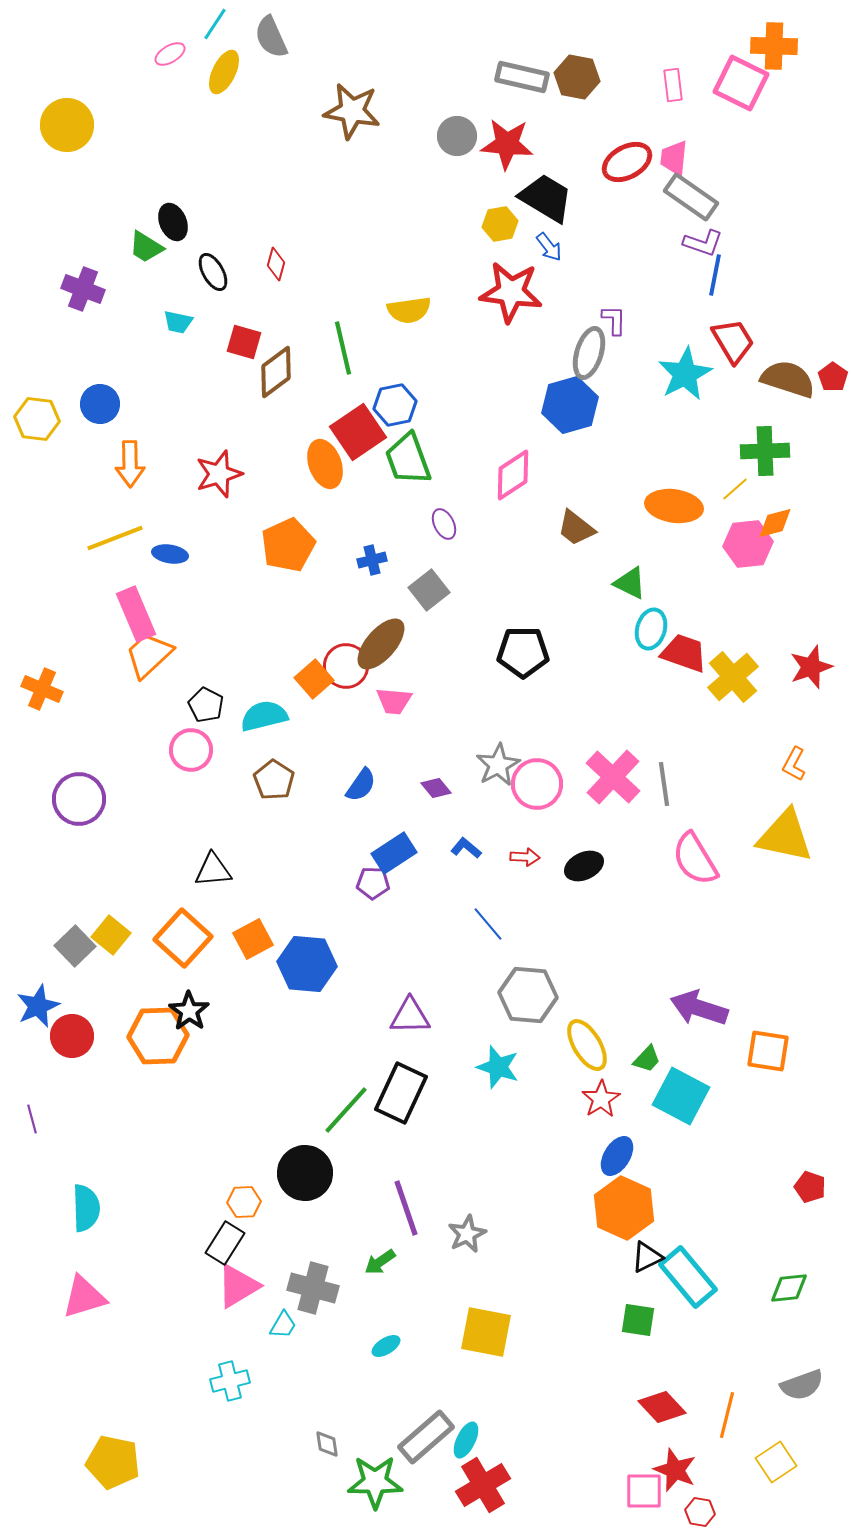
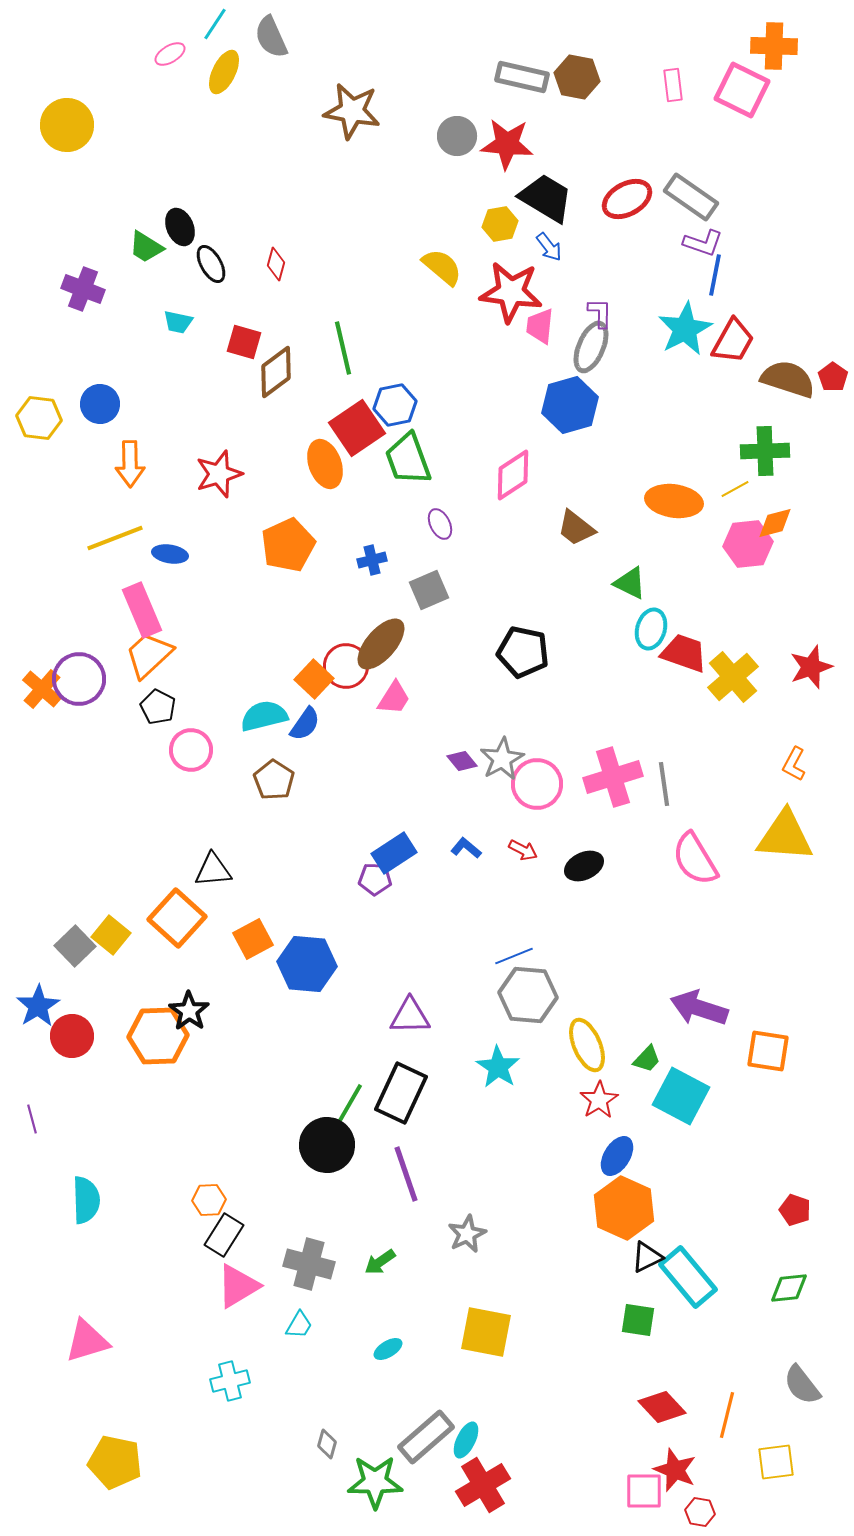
pink square at (741, 83): moved 1 px right, 7 px down
pink trapezoid at (674, 158): moved 134 px left, 168 px down
red ellipse at (627, 162): moved 37 px down
black ellipse at (173, 222): moved 7 px right, 5 px down
black ellipse at (213, 272): moved 2 px left, 8 px up
yellow semicircle at (409, 310): moved 33 px right, 43 px up; rotated 132 degrees counterclockwise
purple L-shape at (614, 320): moved 14 px left, 7 px up
red trapezoid at (733, 341): rotated 60 degrees clockwise
gray ellipse at (589, 353): moved 2 px right, 6 px up; rotated 6 degrees clockwise
cyan star at (685, 374): moved 45 px up
yellow hexagon at (37, 419): moved 2 px right, 1 px up
red square at (358, 432): moved 1 px left, 4 px up
yellow line at (735, 489): rotated 12 degrees clockwise
orange ellipse at (674, 506): moved 5 px up
purple ellipse at (444, 524): moved 4 px left
gray square at (429, 590): rotated 15 degrees clockwise
pink rectangle at (136, 614): moved 6 px right, 4 px up
black pentagon at (523, 652): rotated 12 degrees clockwise
orange square at (314, 679): rotated 6 degrees counterclockwise
orange cross at (42, 689): rotated 18 degrees clockwise
pink trapezoid at (394, 701): moved 3 px up; rotated 63 degrees counterclockwise
black pentagon at (206, 705): moved 48 px left, 2 px down
gray star at (498, 765): moved 4 px right, 6 px up
pink cross at (613, 777): rotated 30 degrees clockwise
blue semicircle at (361, 785): moved 56 px left, 61 px up
purple diamond at (436, 788): moved 26 px right, 27 px up
purple circle at (79, 799): moved 120 px up
yellow triangle at (785, 836): rotated 8 degrees counterclockwise
red arrow at (525, 857): moved 2 px left, 7 px up; rotated 24 degrees clockwise
purple pentagon at (373, 883): moved 2 px right, 4 px up
blue line at (488, 924): moved 26 px right, 32 px down; rotated 72 degrees counterclockwise
orange square at (183, 938): moved 6 px left, 20 px up
blue star at (38, 1006): rotated 9 degrees counterclockwise
yellow ellipse at (587, 1045): rotated 8 degrees clockwise
cyan star at (498, 1067): rotated 15 degrees clockwise
red star at (601, 1099): moved 2 px left, 1 px down
green line at (346, 1110): rotated 12 degrees counterclockwise
black circle at (305, 1173): moved 22 px right, 28 px up
red pentagon at (810, 1187): moved 15 px left, 23 px down
orange hexagon at (244, 1202): moved 35 px left, 2 px up
cyan semicircle at (86, 1208): moved 8 px up
purple line at (406, 1208): moved 34 px up
black rectangle at (225, 1243): moved 1 px left, 8 px up
gray cross at (313, 1288): moved 4 px left, 24 px up
pink triangle at (84, 1297): moved 3 px right, 44 px down
cyan trapezoid at (283, 1325): moved 16 px right
cyan ellipse at (386, 1346): moved 2 px right, 3 px down
gray semicircle at (802, 1385): rotated 72 degrees clockwise
gray diamond at (327, 1444): rotated 24 degrees clockwise
yellow pentagon at (113, 1462): moved 2 px right
yellow square at (776, 1462): rotated 27 degrees clockwise
